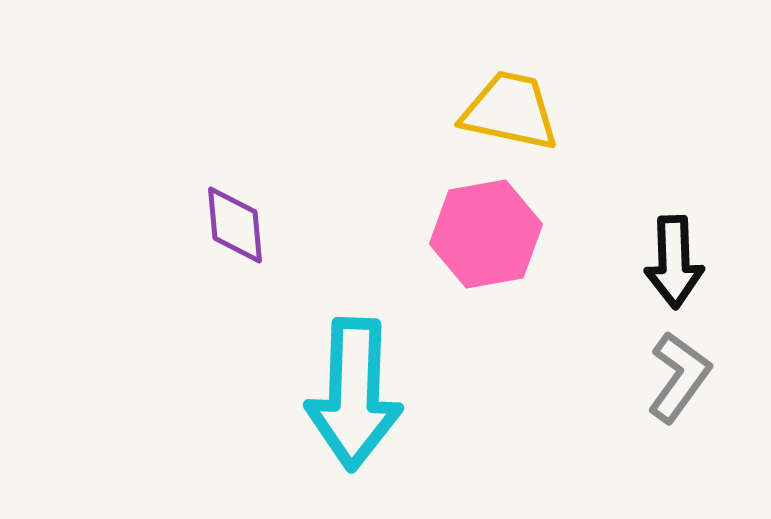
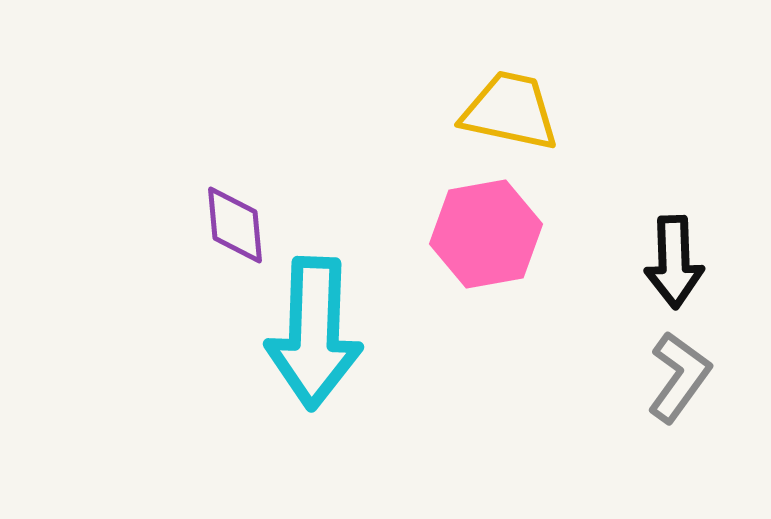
cyan arrow: moved 40 px left, 61 px up
